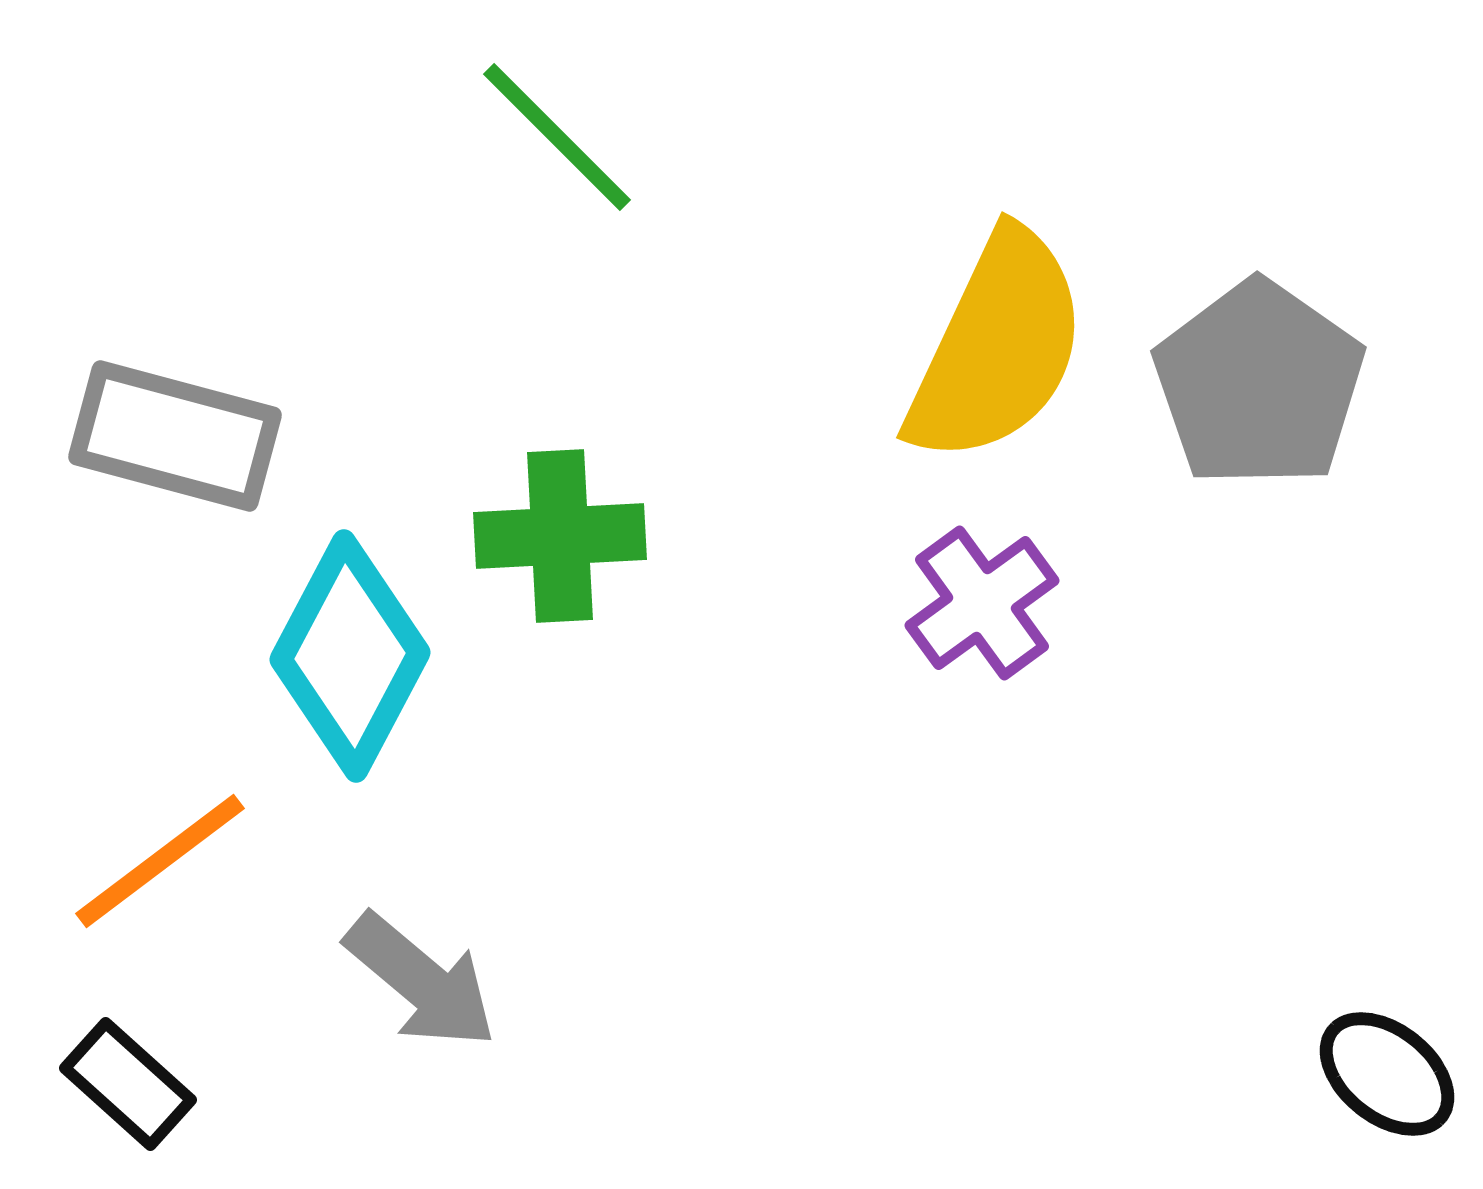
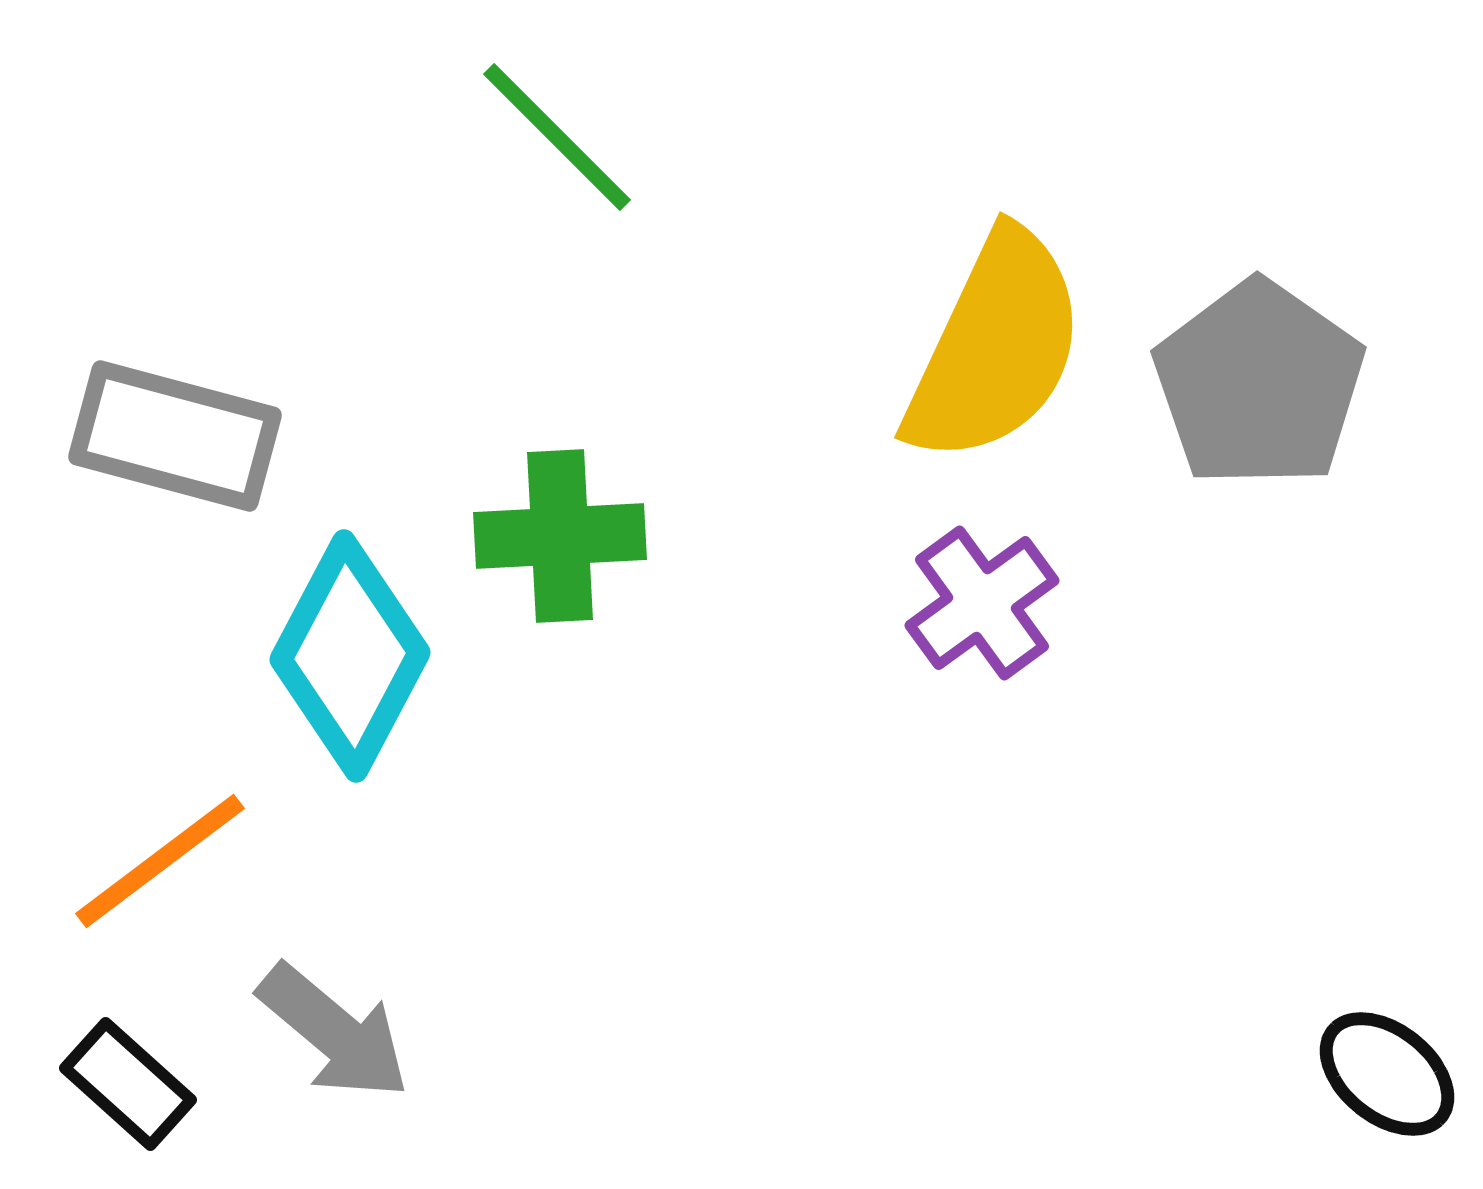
yellow semicircle: moved 2 px left
gray arrow: moved 87 px left, 51 px down
